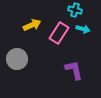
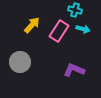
yellow arrow: rotated 24 degrees counterclockwise
pink rectangle: moved 2 px up
gray circle: moved 3 px right, 3 px down
purple L-shape: rotated 55 degrees counterclockwise
